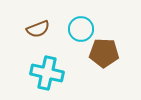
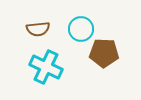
brown semicircle: rotated 15 degrees clockwise
cyan cross: moved 1 px left, 6 px up; rotated 12 degrees clockwise
